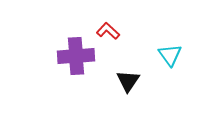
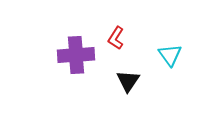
red L-shape: moved 8 px right, 7 px down; rotated 100 degrees counterclockwise
purple cross: moved 1 px up
